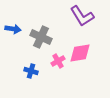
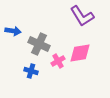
blue arrow: moved 2 px down
gray cross: moved 2 px left, 7 px down
